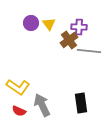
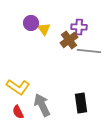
yellow triangle: moved 5 px left, 5 px down
red semicircle: moved 1 px left, 1 px down; rotated 40 degrees clockwise
